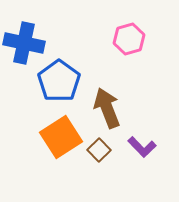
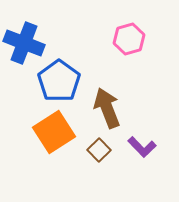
blue cross: rotated 9 degrees clockwise
orange square: moved 7 px left, 5 px up
